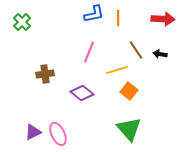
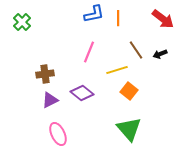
red arrow: rotated 35 degrees clockwise
black arrow: rotated 32 degrees counterclockwise
purple triangle: moved 17 px right, 32 px up
